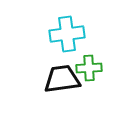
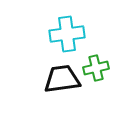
green cross: moved 7 px right; rotated 10 degrees counterclockwise
